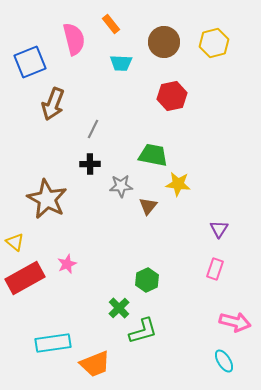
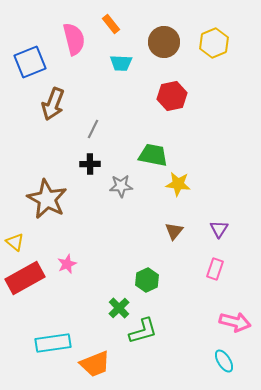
yellow hexagon: rotated 8 degrees counterclockwise
brown triangle: moved 26 px right, 25 px down
